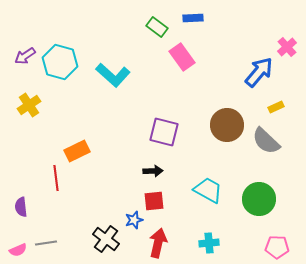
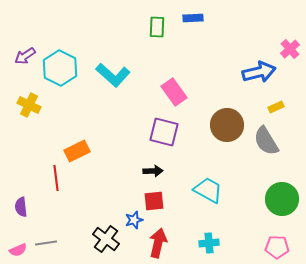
green rectangle: rotated 55 degrees clockwise
pink cross: moved 3 px right, 2 px down
pink rectangle: moved 8 px left, 35 px down
cyan hexagon: moved 6 px down; rotated 12 degrees clockwise
blue arrow: rotated 36 degrees clockwise
yellow cross: rotated 30 degrees counterclockwise
gray semicircle: rotated 16 degrees clockwise
green circle: moved 23 px right
